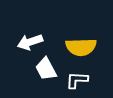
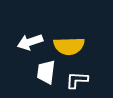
yellow semicircle: moved 12 px left, 1 px up
white trapezoid: moved 3 px down; rotated 35 degrees clockwise
